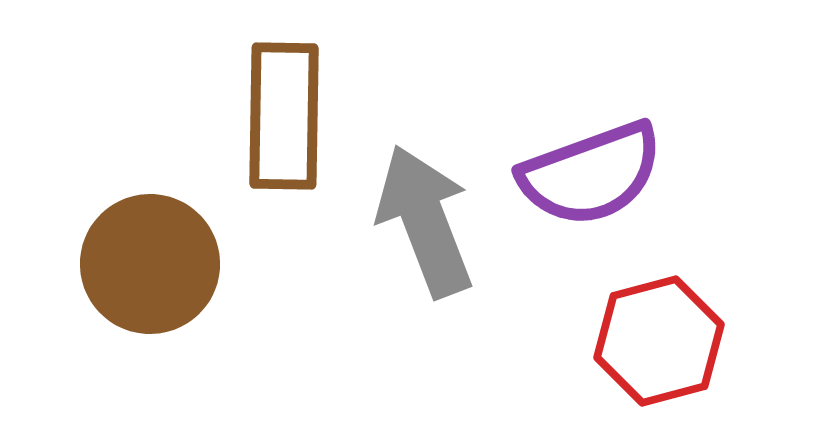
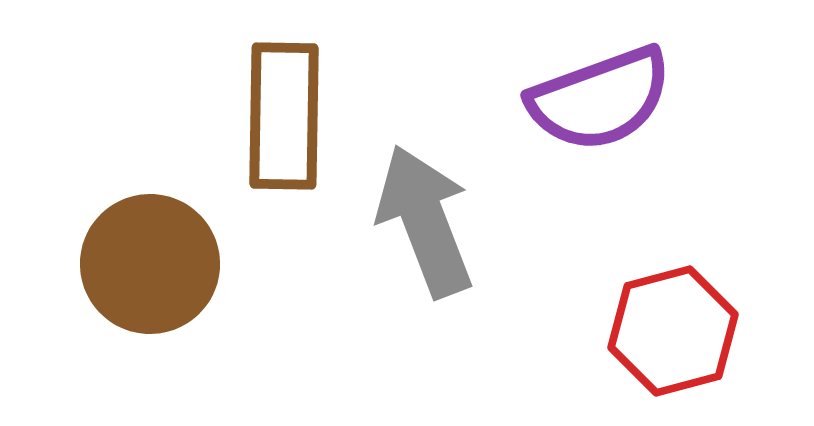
purple semicircle: moved 9 px right, 75 px up
red hexagon: moved 14 px right, 10 px up
